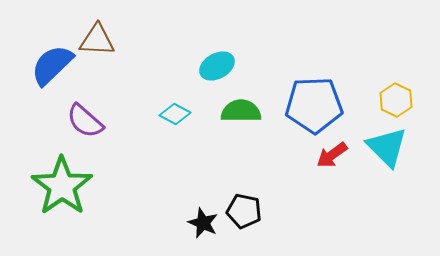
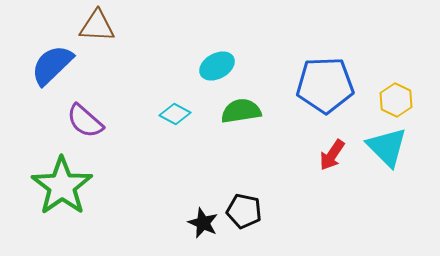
brown triangle: moved 14 px up
blue pentagon: moved 11 px right, 20 px up
green semicircle: rotated 9 degrees counterclockwise
red arrow: rotated 20 degrees counterclockwise
